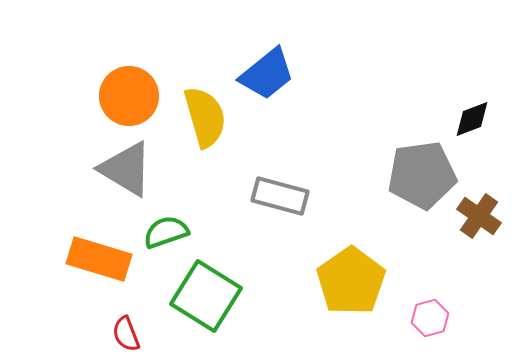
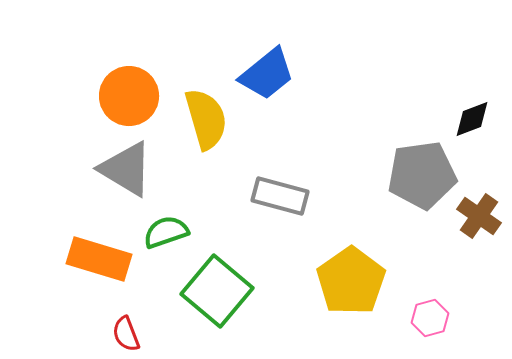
yellow semicircle: moved 1 px right, 2 px down
green square: moved 11 px right, 5 px up; rotated 8 degrees clockwise
